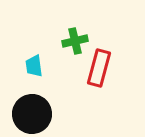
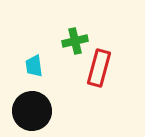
black circle: moved 3 px up
